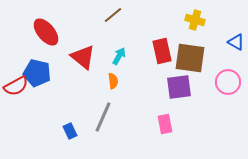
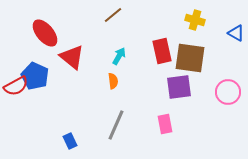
red ellipse: moved 1 px left, 1 px down
blue triangle: moved 9 px up
red triangle: moved 11 px left
blue pentagon: moved 2 px left, 3 px down; rotated 12 degrees clockwise
pink circle: moved 10 px down
gray line: moved 13 px right, 8 px down
blue rectangle: moved 10 px down
